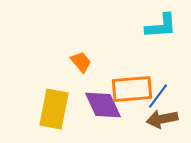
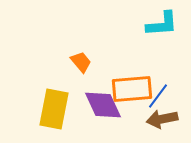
cyan L-shape: moved 1 px right, 2 px up
